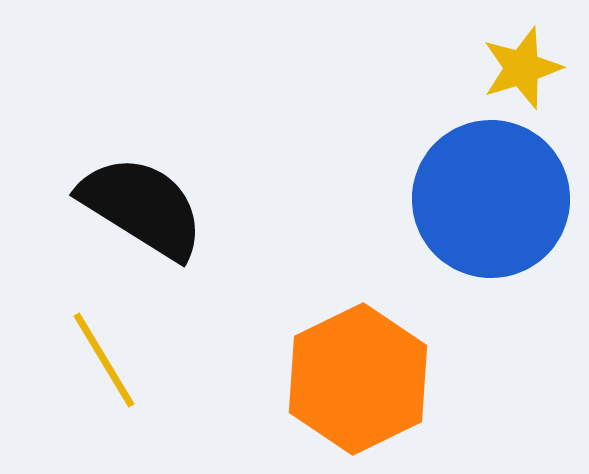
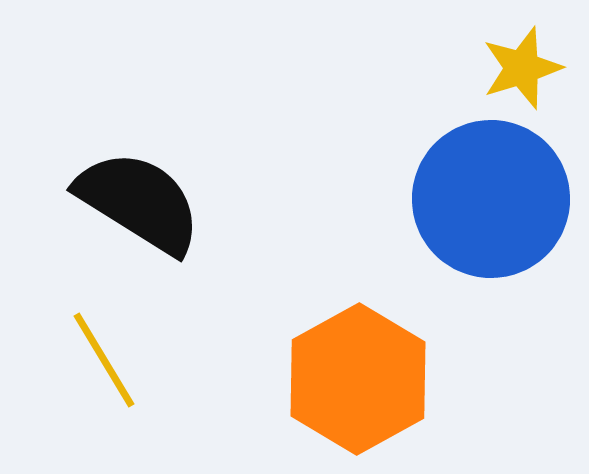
black semicircle: moved 3 px left, 5 px up
orange hexagon: rotated 3 degrees counterclockwise
